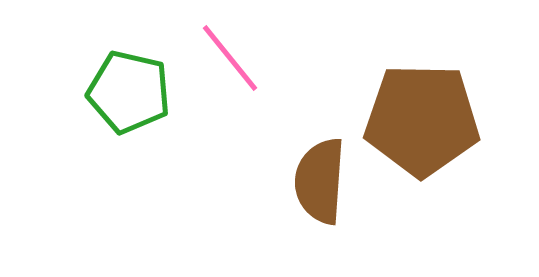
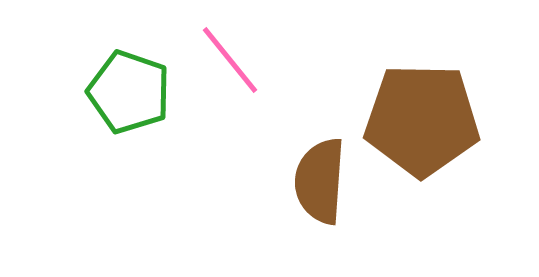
pink line: moved 2 px down
green pentagon: rotated 6 degrees clockwise
